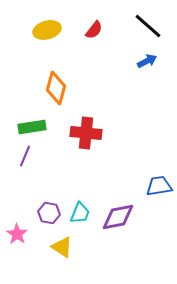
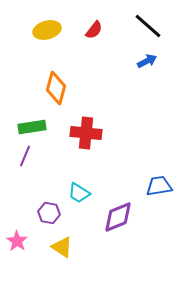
cyan trapezoid: moved 1 px left, 20 px up; rotated 100 degrees clockwise
purple diamond: rotated 12 degrees counterclockwise
pink star: moved 7 px down
